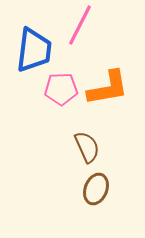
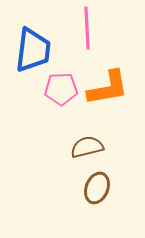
pink line: moved 7 px right, 3 px down; rotated 30 degrees counterclockwise
blue trapezoid: moved 1 px left
brown semicircle: rotated 80 degrees counterclockwise
brown ellipse: moved 1 px right, 1 px up
